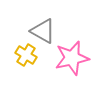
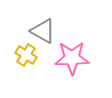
pink star: rotated 12 degrees clockwise
